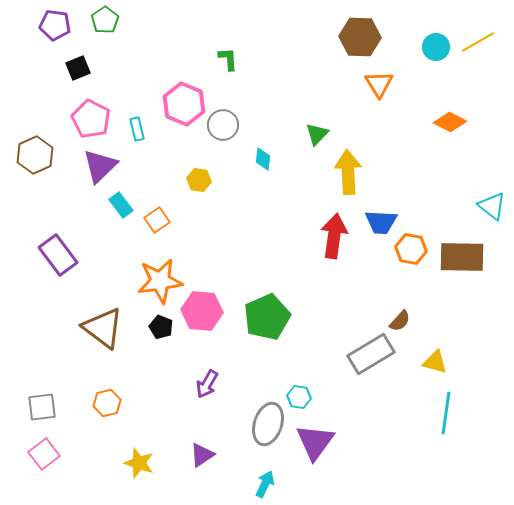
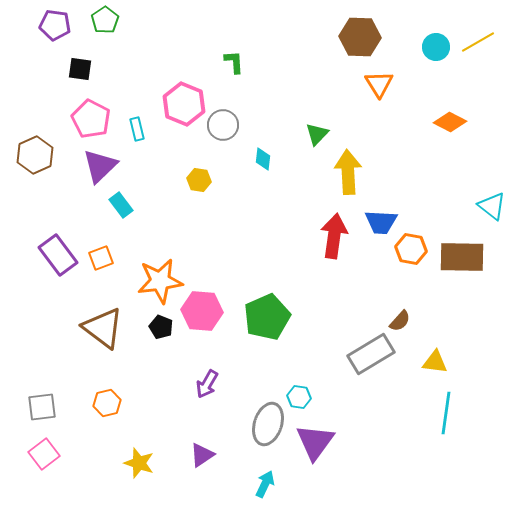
green L-shape at (228, 59): moved 6 px right, 3 px down
black square at (78, 68): moved 2 px right, 1 px down; rotated 30 degrees clockwise
orange square at (157, 220): moved 56 px left, 38 px down; rotated 15 degrees clockwise
yellow triangle at (435, 362): rotated 8 degrees counterclockwise
